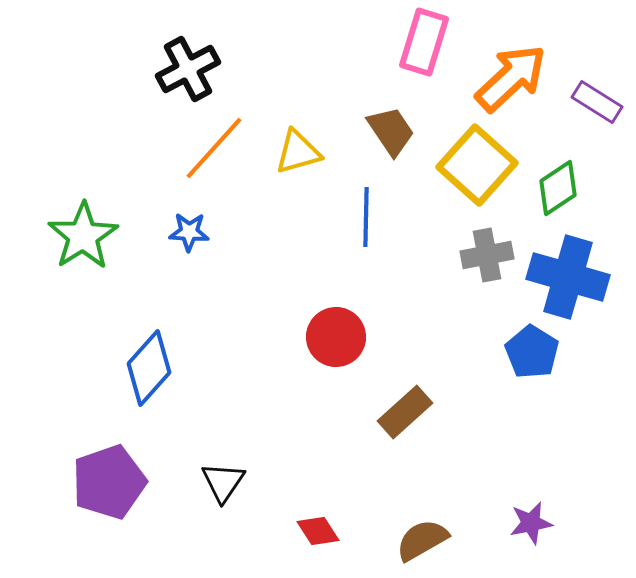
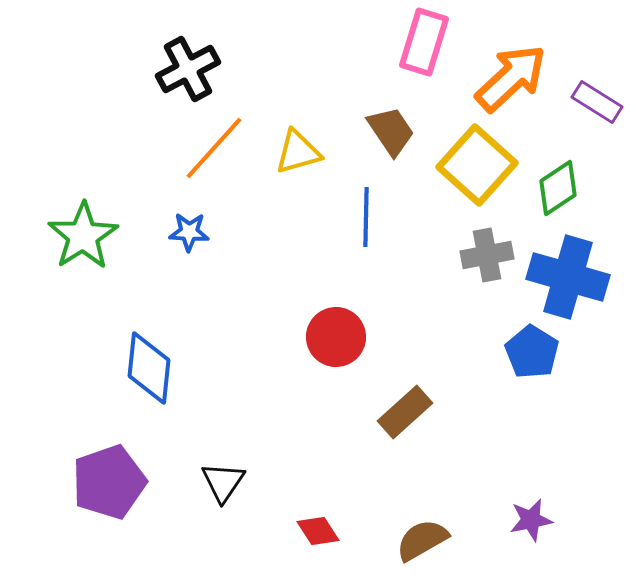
blue diamond: rotated 36 degrees counterclockwise
purple star: moved 3 px up
